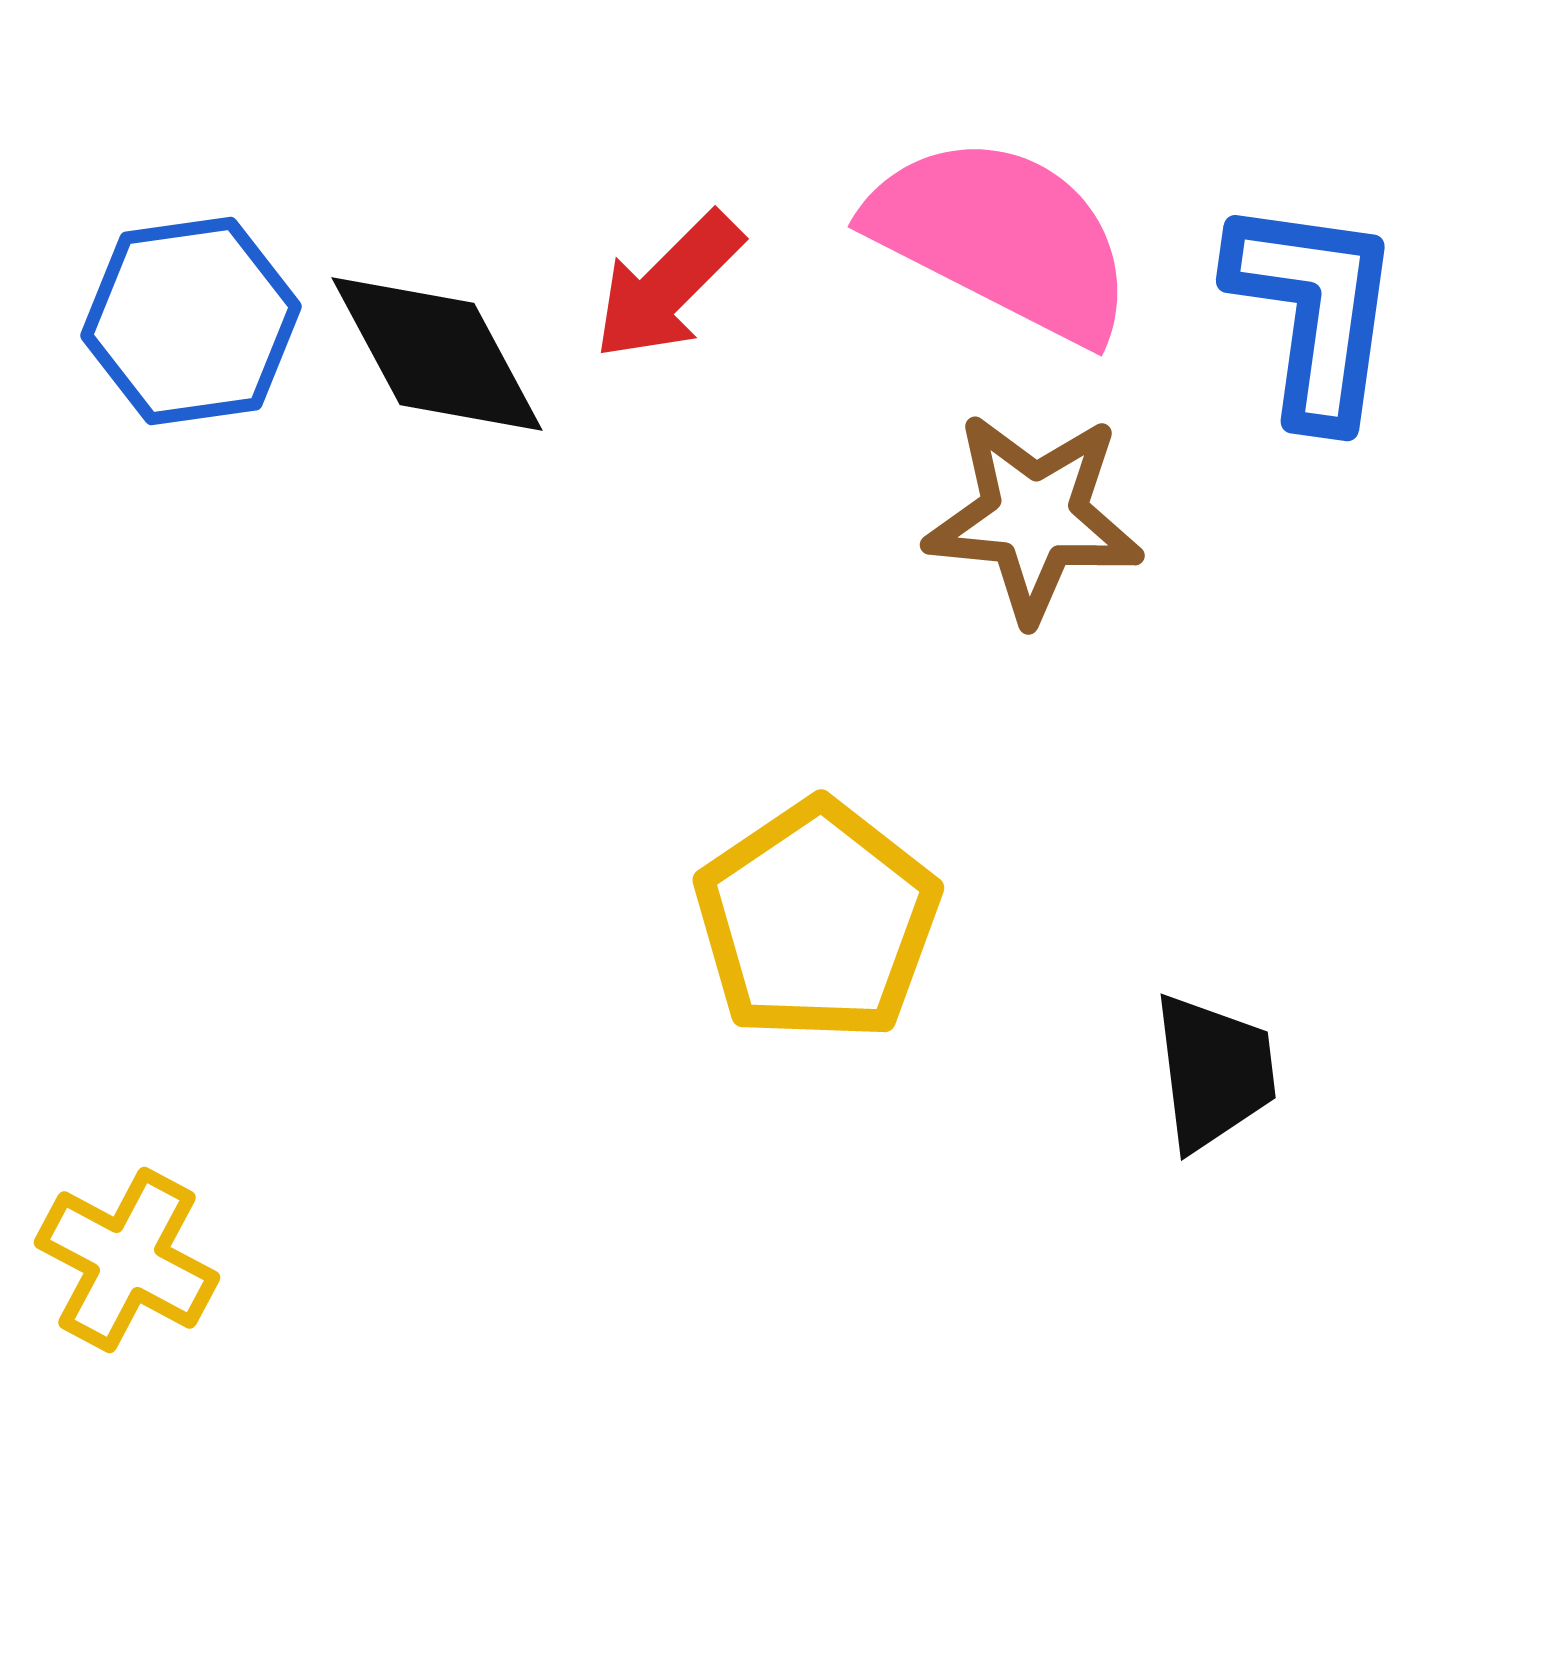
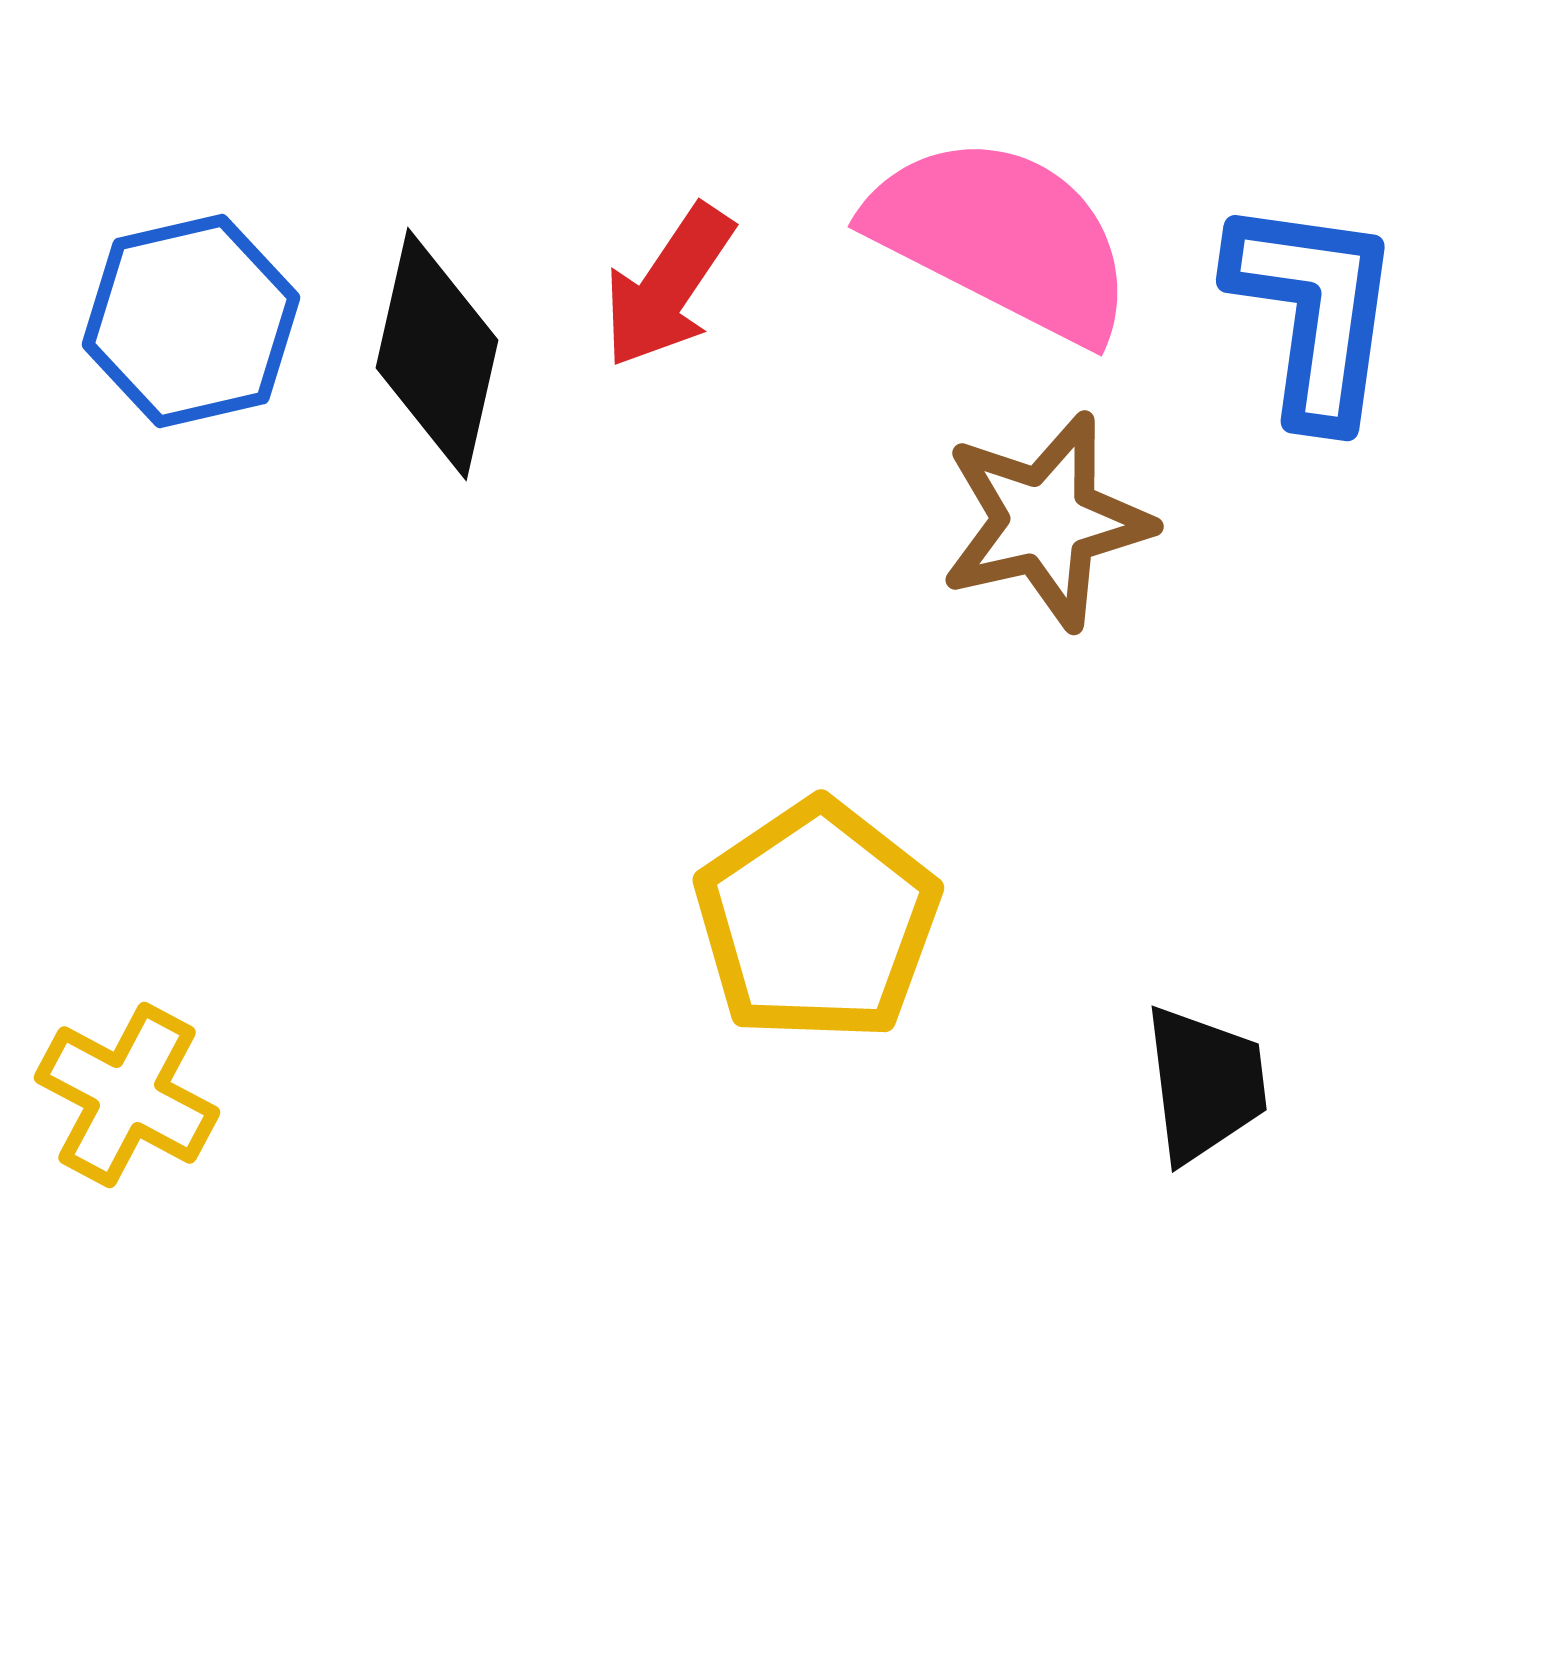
red arrow: rotated 11 degrees counterclockwise
blue hexagon: rotated 5 degrees counterclockwise
black diamond: rotated 41 degrees clockwise
brown star: moved 12 px right, 4 px down; rotated 18 degrees counterclockwise
black trapezoid: moved 9 px left, 12 px down
yellow cross: moved 165 px up
